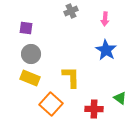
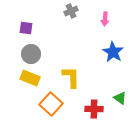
blue star: moved 7 px right, 2 px down
